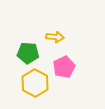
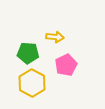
pink pentagon: moved 2 px right, 2 px up
yellow hexagon: moved 3 px left
